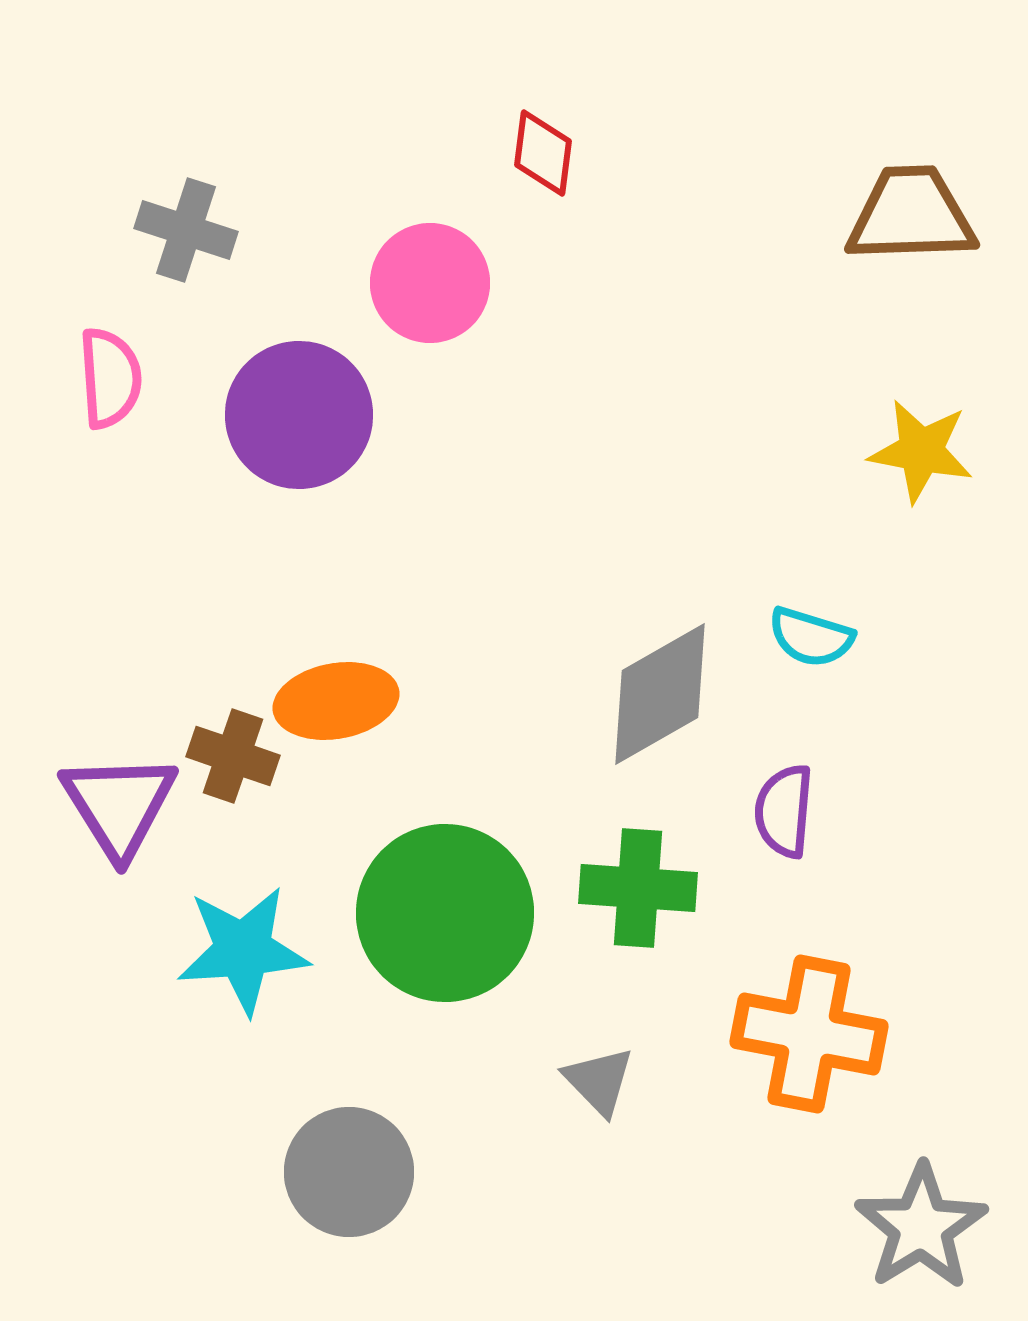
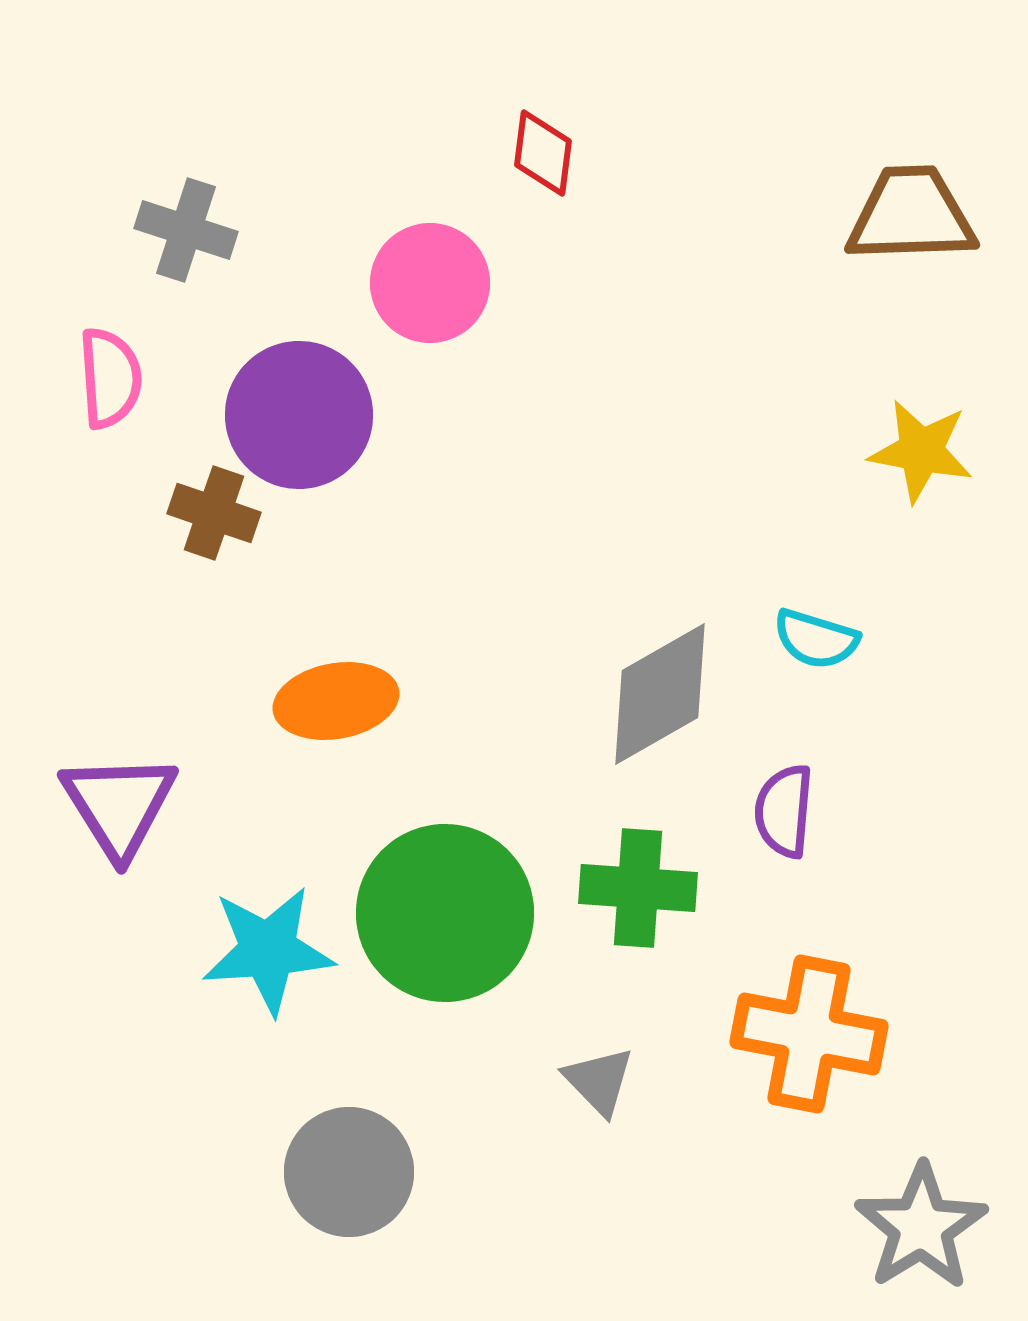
cyan semicircle: moved 5 px right, 2 px down
brown cross: moved 19 px left, 243 px up
cyan star: moved 25 px right
